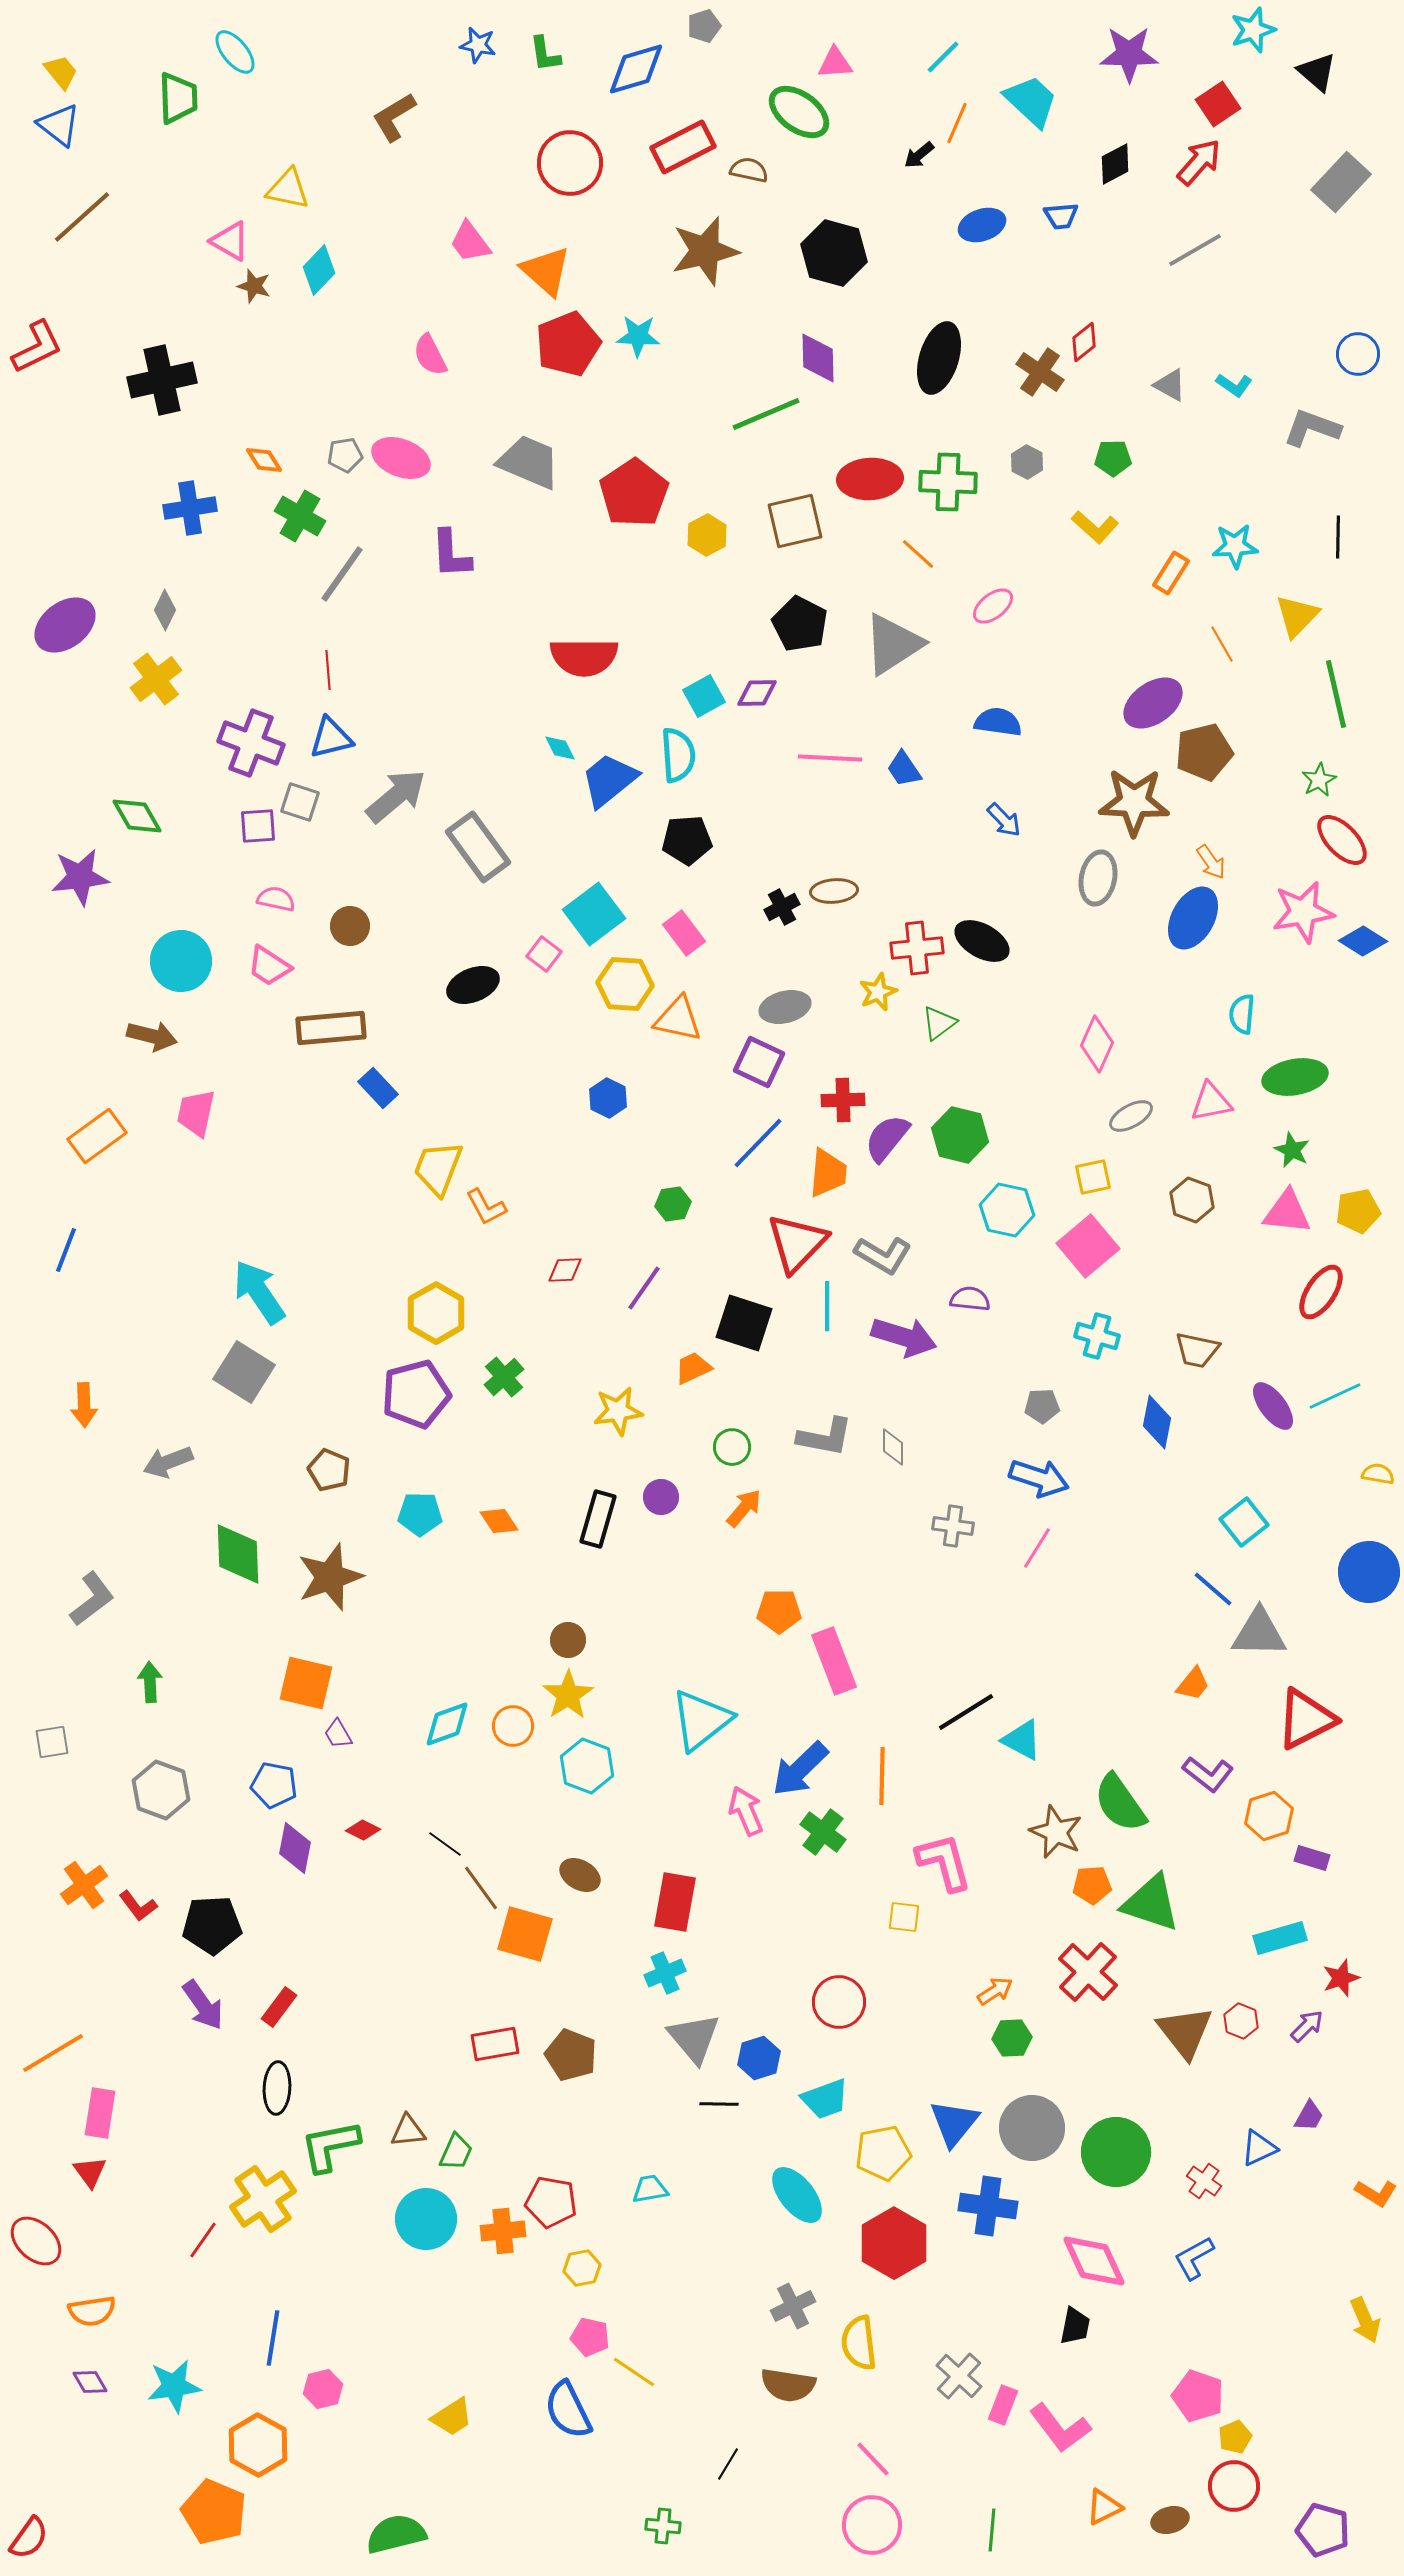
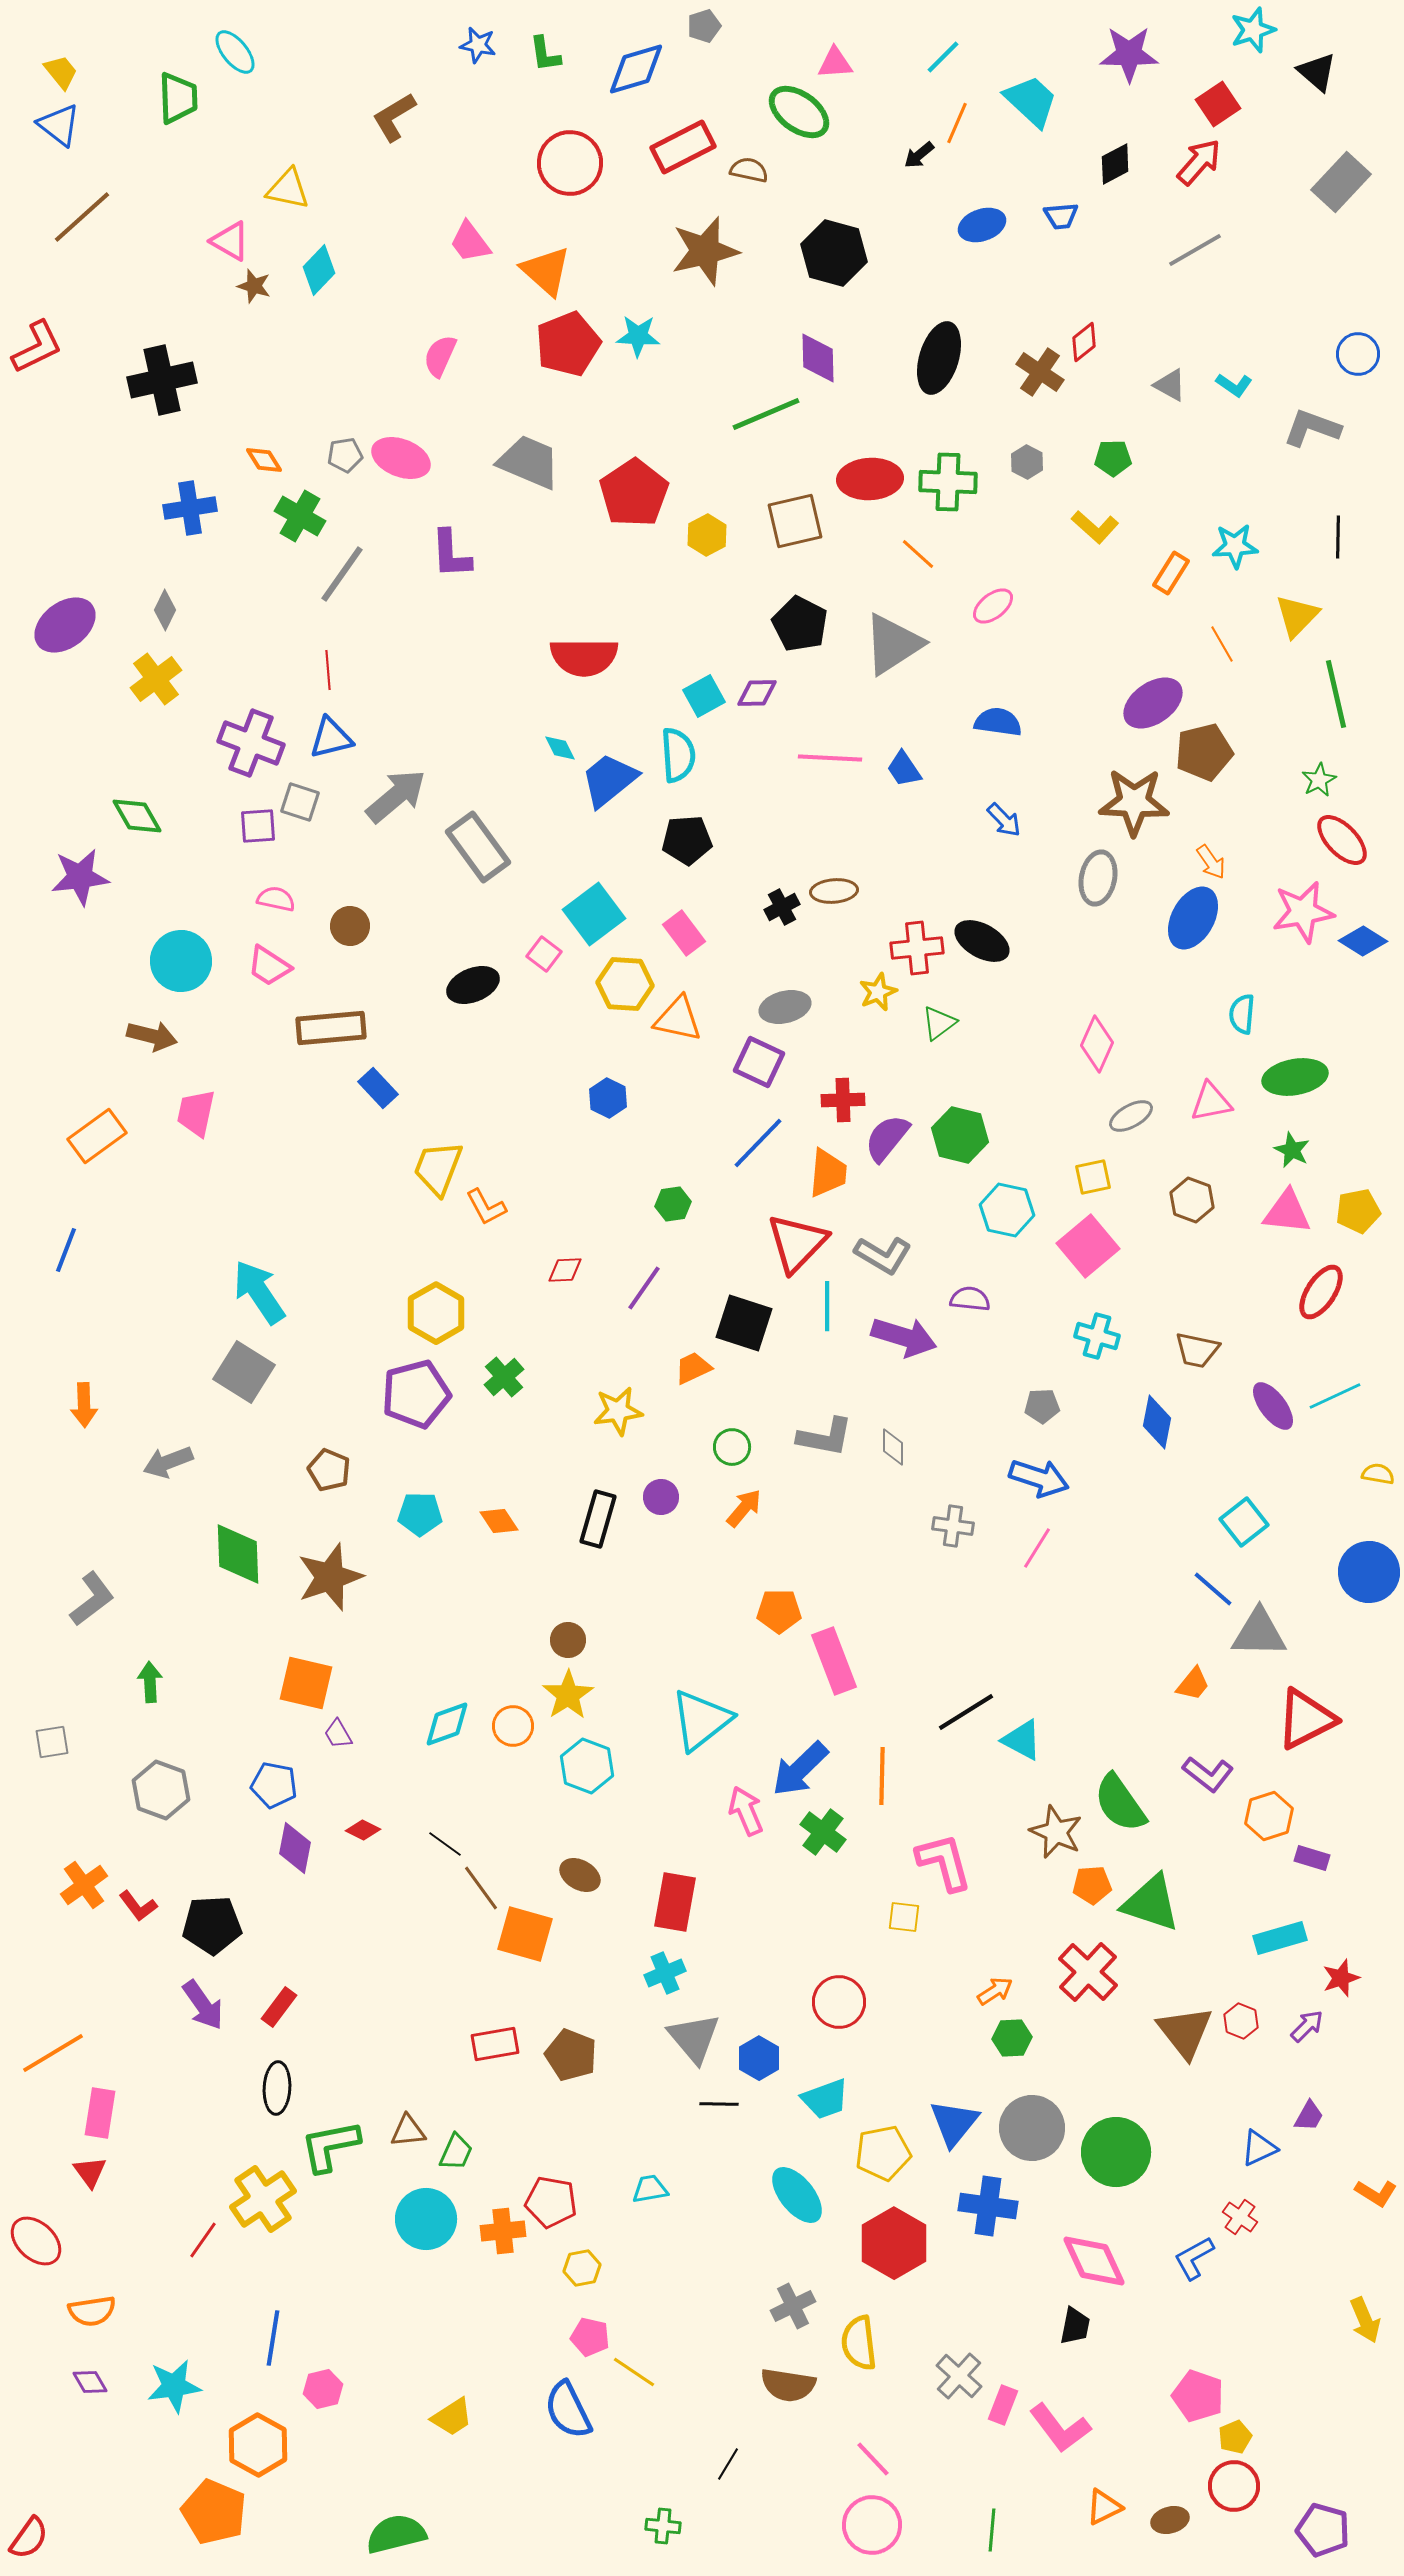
pink semicircle at (430, 355): moved 10 px right, 1 px down; rotated 51 degrees clockwise
blue hexagon at (759, 2058): rotated 12 degrees counterclockwise
red cross at (1204, 2181): moved 36 px right, 36 px down
